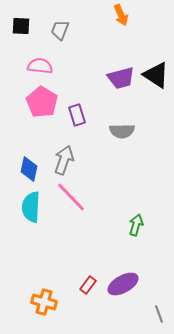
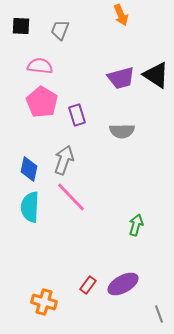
cyan semicircle: moved 1 px left
